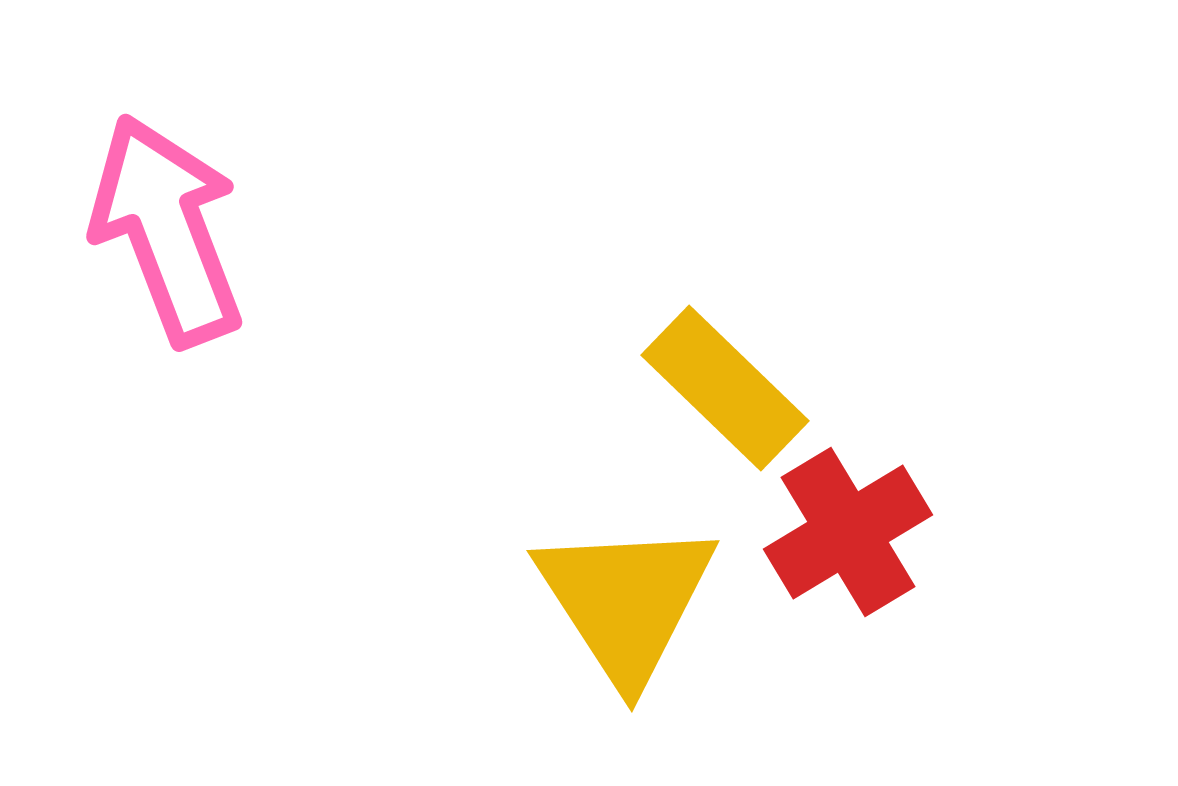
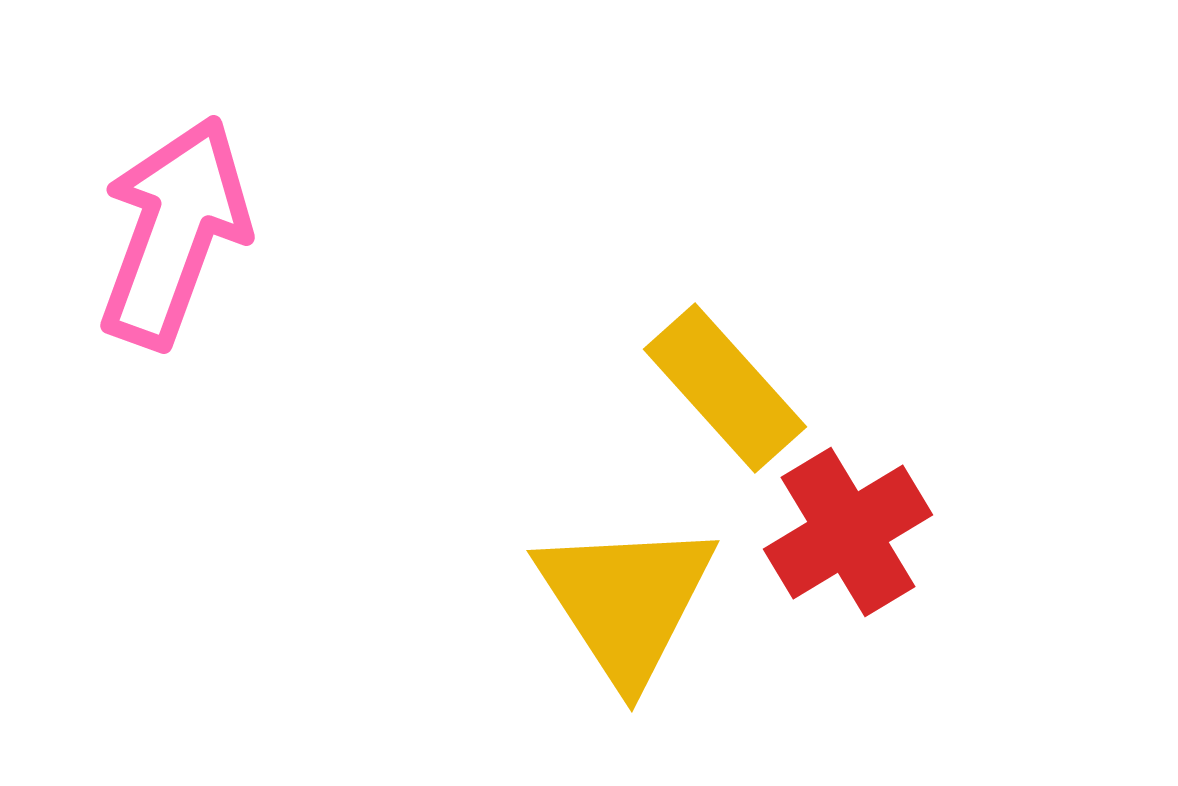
pink arrow: moved 7 px right, 2 px down; rotated 41 degrees clockwise
yellow rectangle: rotated 4 degrees clockwise
